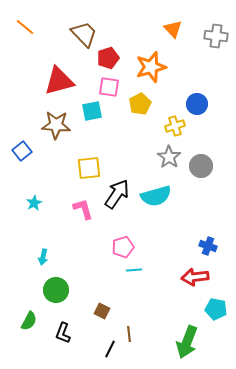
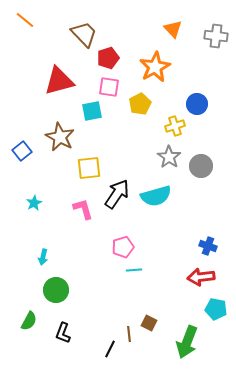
orange line: moved 7 px up
orange star: moved 4 px right; rotated 12 degrees counterclockwise
brown star: moved 4 px right, 12 px down; rotated 24 degrees clockwise
red arrow: moved 6 px right
brown square: moved 47 px right, 12 px down
